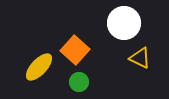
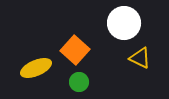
yellow ellipse: moved 3 px left, 1 px down; rotated 24 degrees clockwise
